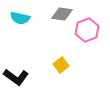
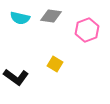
gray diamond: moved 11 px left, 2 px down
yellow square: moved 6 px left, 1 px up; rotated 21 degrees counterclockwise
